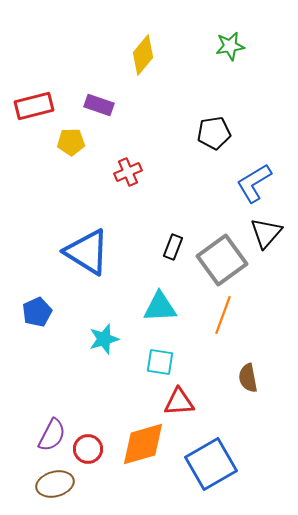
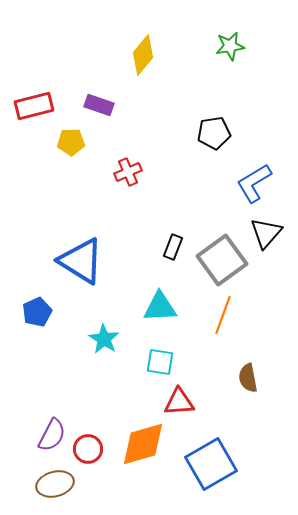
blue triangle: moved 6 px left, 9 px down
cyan star: rotated 24 degrees counterclockwise
